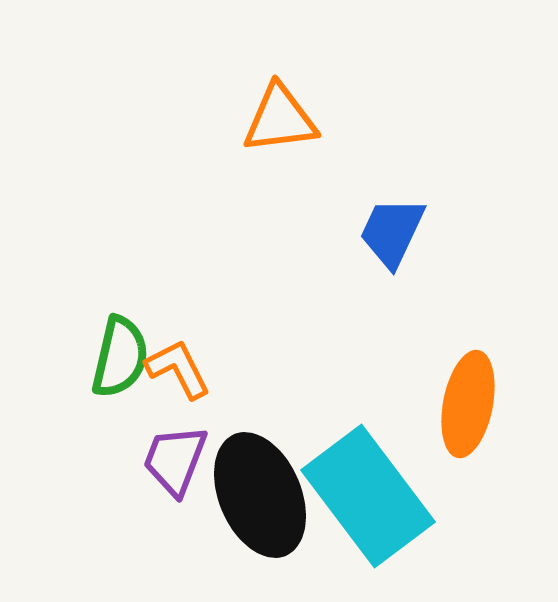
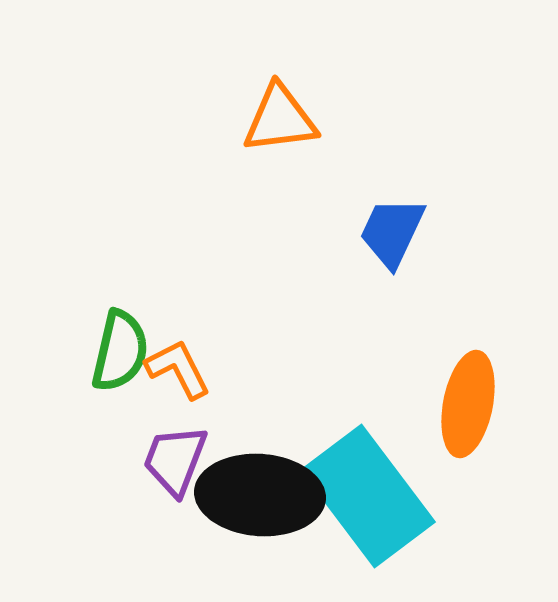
green semicircle: moved 6 px up
black ellipse: rotated 63 degrees counterclockwise
